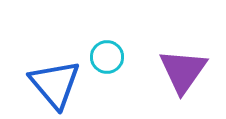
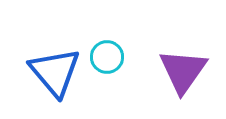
blue triangle: moved 12 px up
